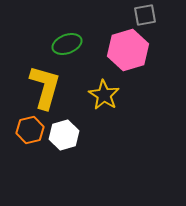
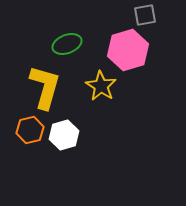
yellow star: moved 3 px left, 9 px up
